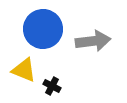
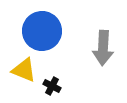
blue circle: moved 1 px left, 2 px down
gray arrow: moved 10 px right, 7 px down; rotated 100 degrees clockwise
